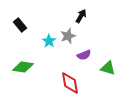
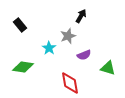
cyan star: moved 7 px down
